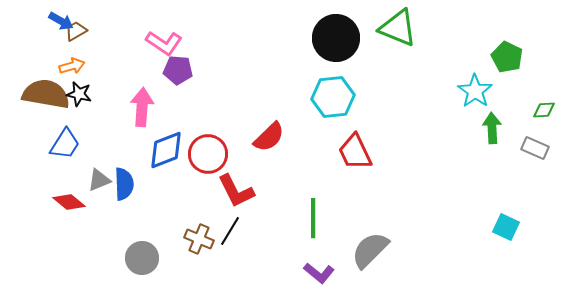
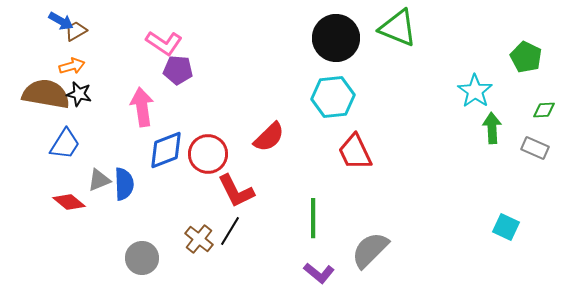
green pentagon: moved 19 px right
pink arrow: rotated 12 degrees counterclockwise
brown cross: rotated 16 degrees clockwise
